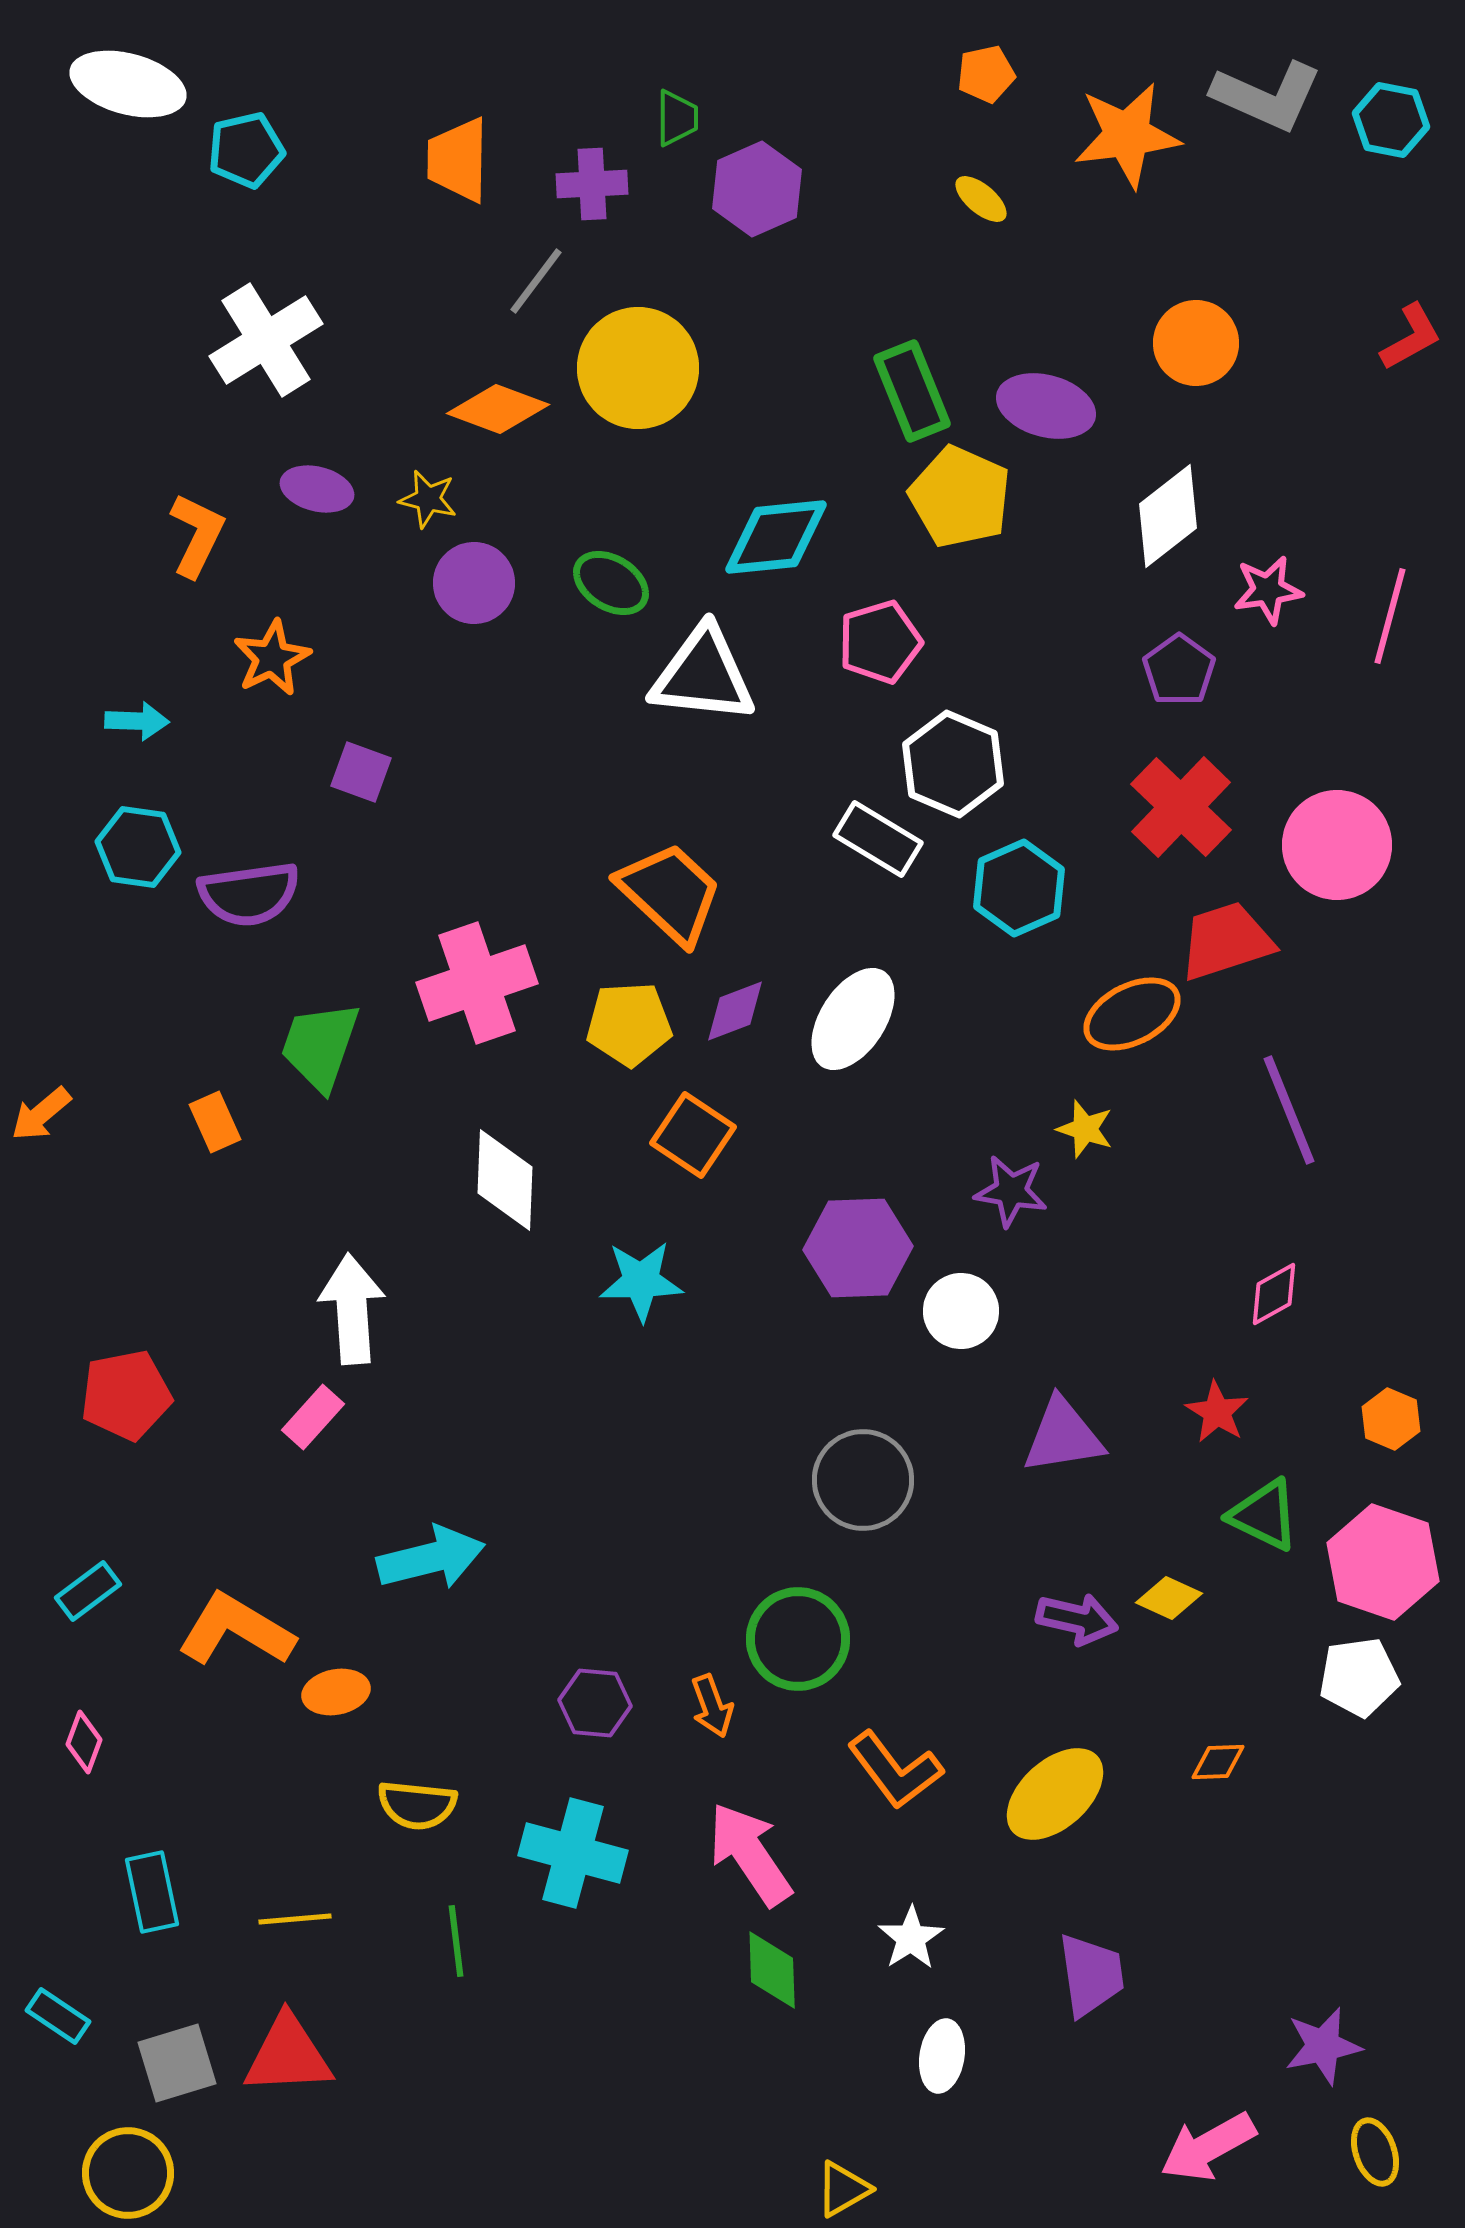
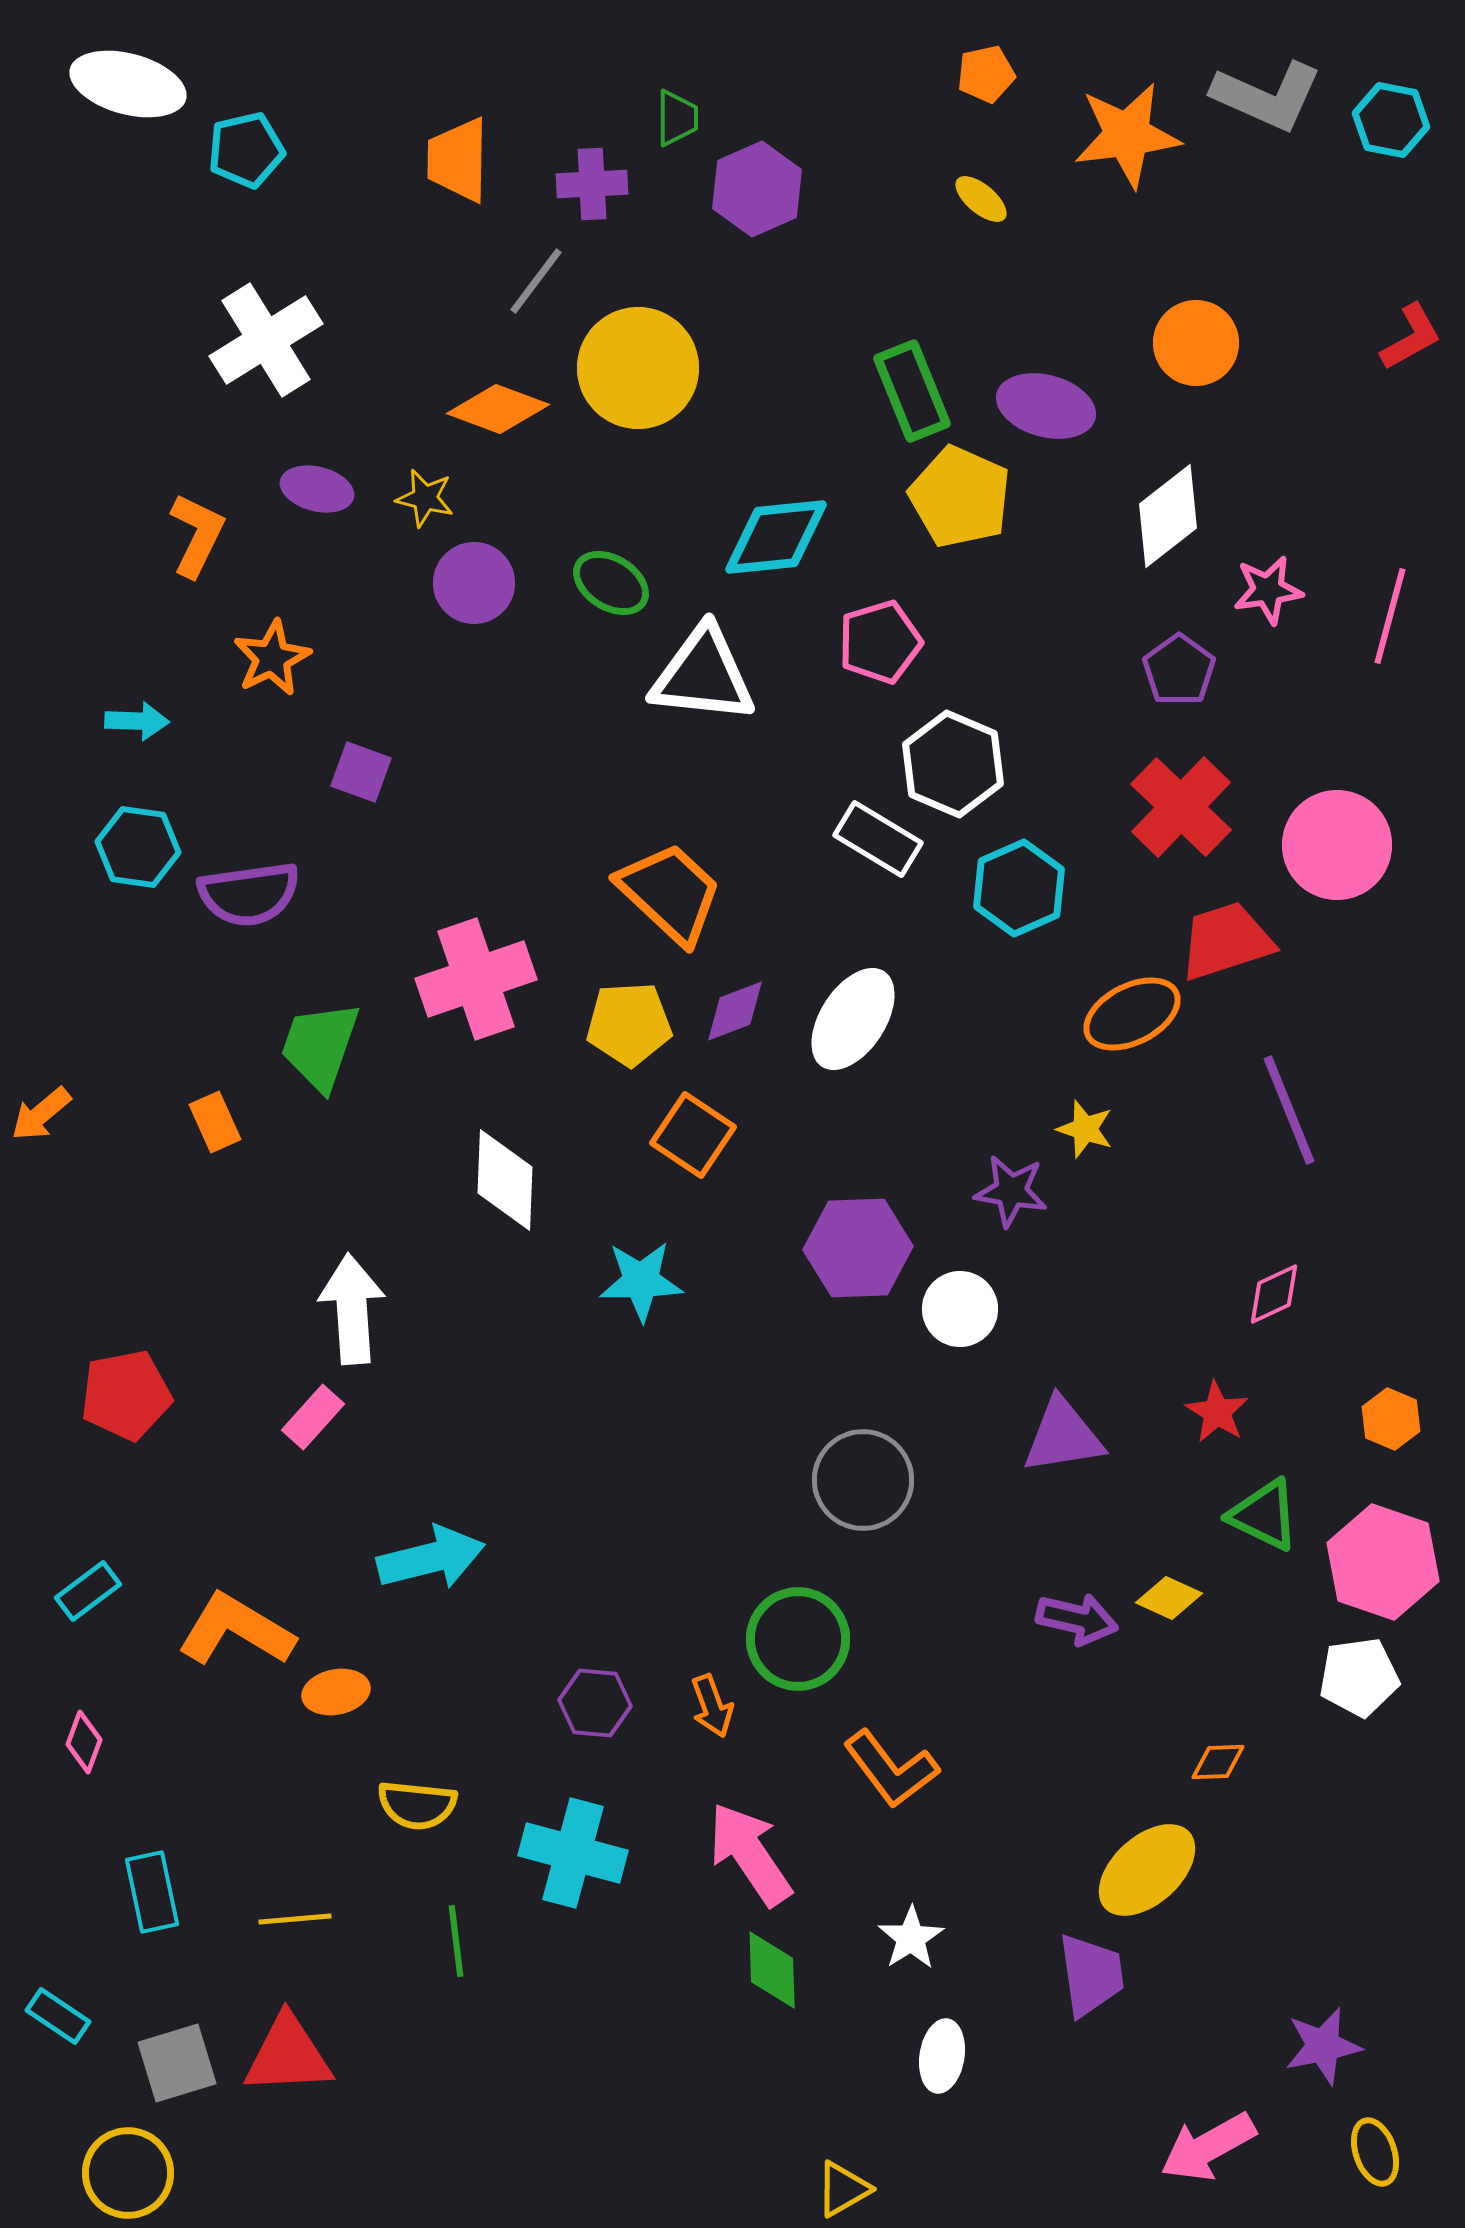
yellow star at (428, 499): moved 3 px left, 1 px up
pink cross at (477, 983): moved 1 px left, 4 px up
pink diamond at (1274, 1294): rotated 4 degrees clockwise
white circle at (961, 1311): moved 1 px left, 2 px up
orange L-shape at (895, 1770): moved 4 px left, 1 px up
yellow ellipse at (1055, 1794): moved 92 px right, 76 px down
